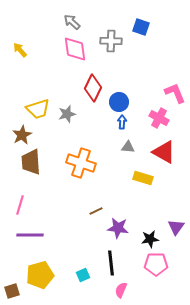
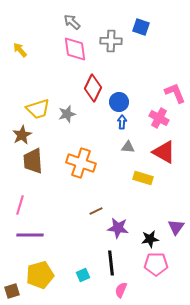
brown trapezoid: moved 2 px right, 1 px up
